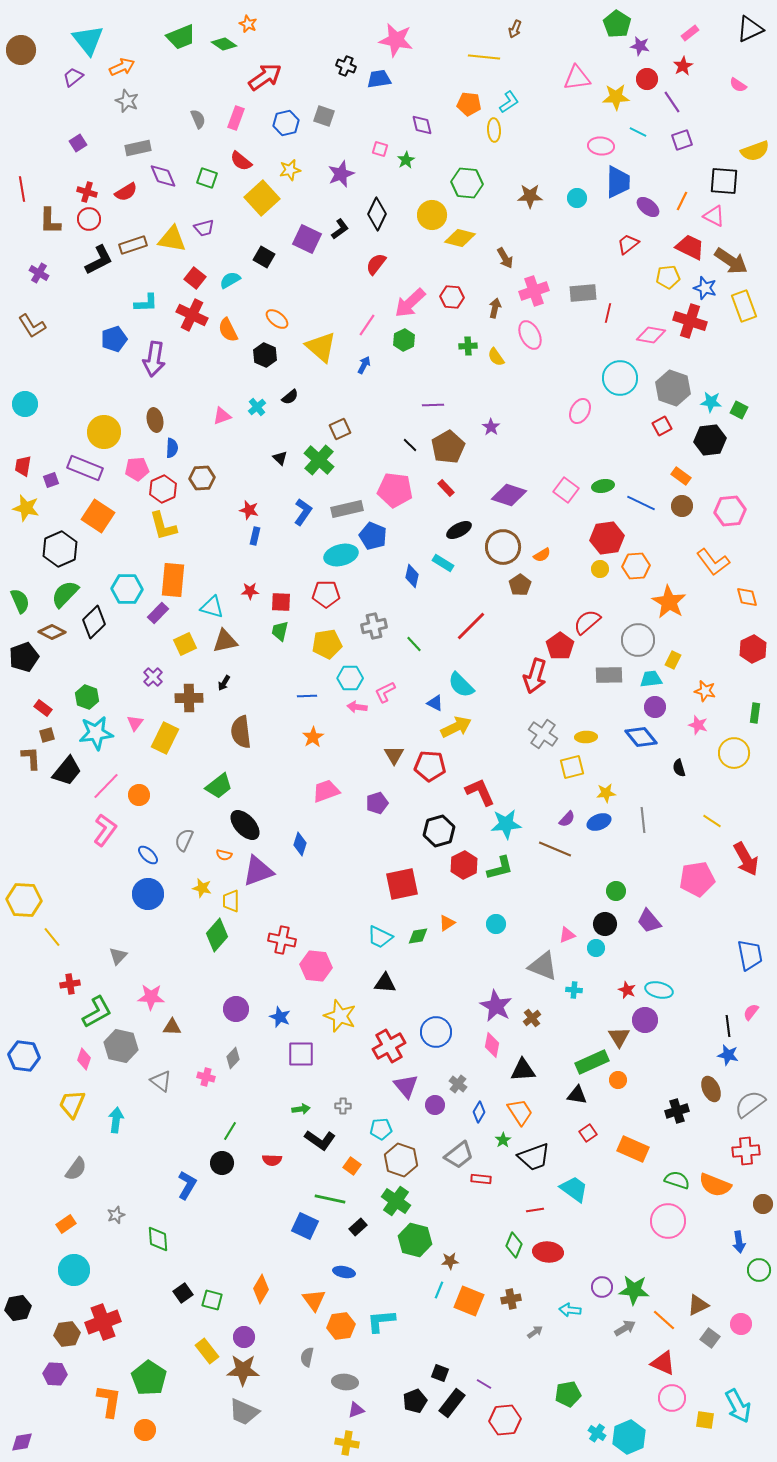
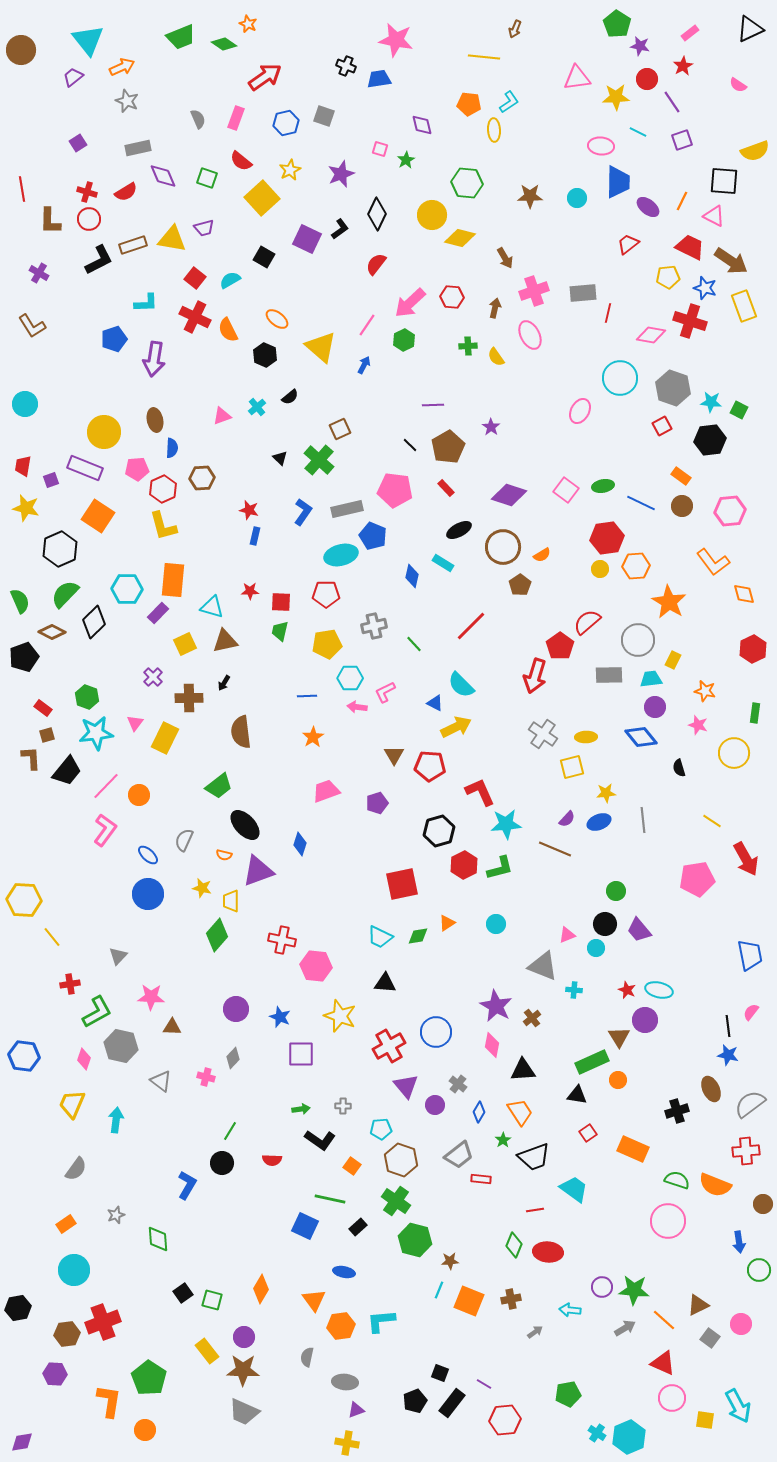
yellow star at (290, 170): rotated 15 degrees counterclockwise
red cross at (192, 315): moved 3 px right, 2 px down
orange diamond at (747, 597): moved 3 px left, 3 px up
purple trapezoid at (649, 921): moved 10 px left, 9 px down
